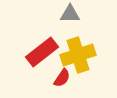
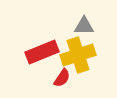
gray triangle: moved 14 px right, 12 px down
red rectangle: rotated 16 degrees clockwise
